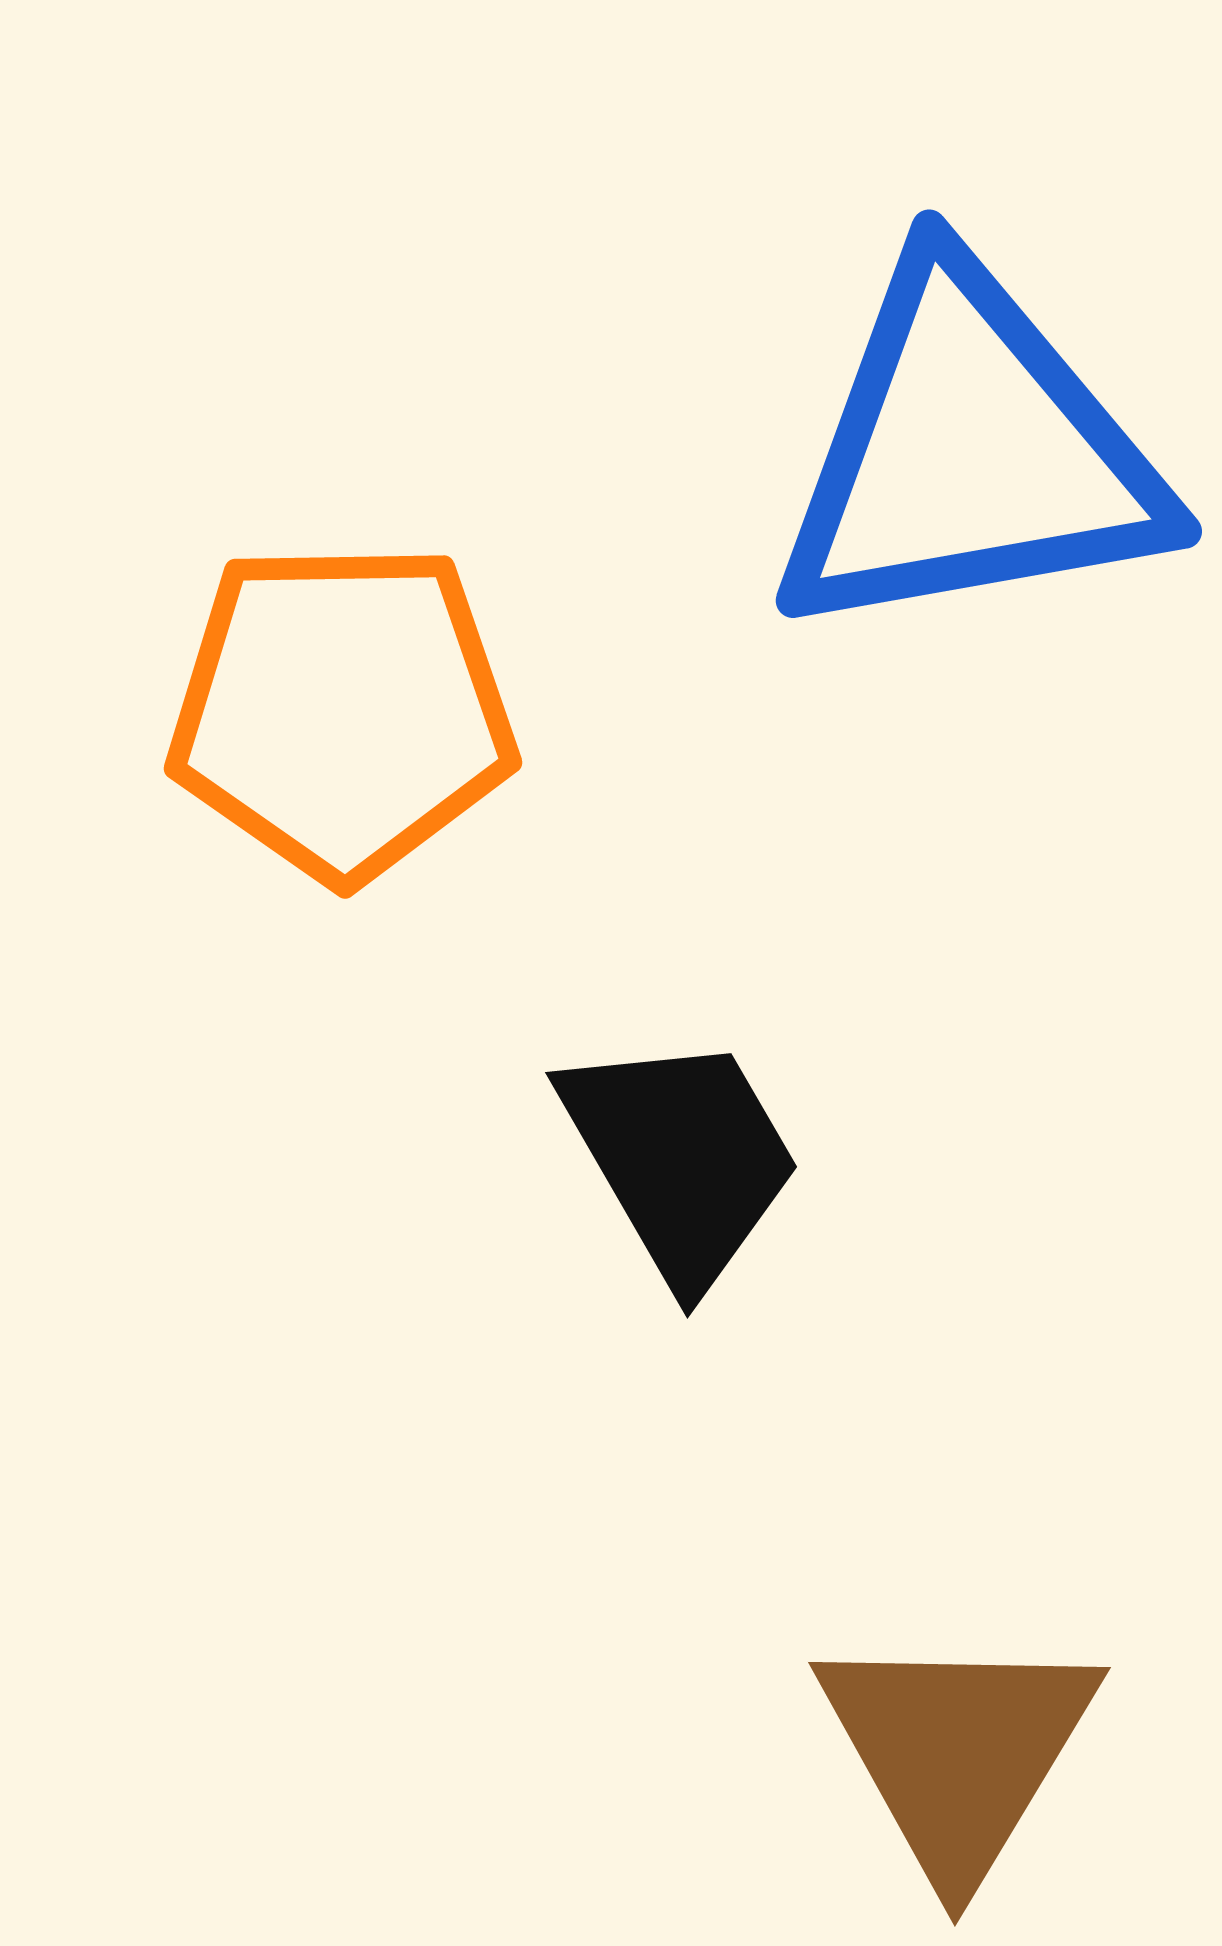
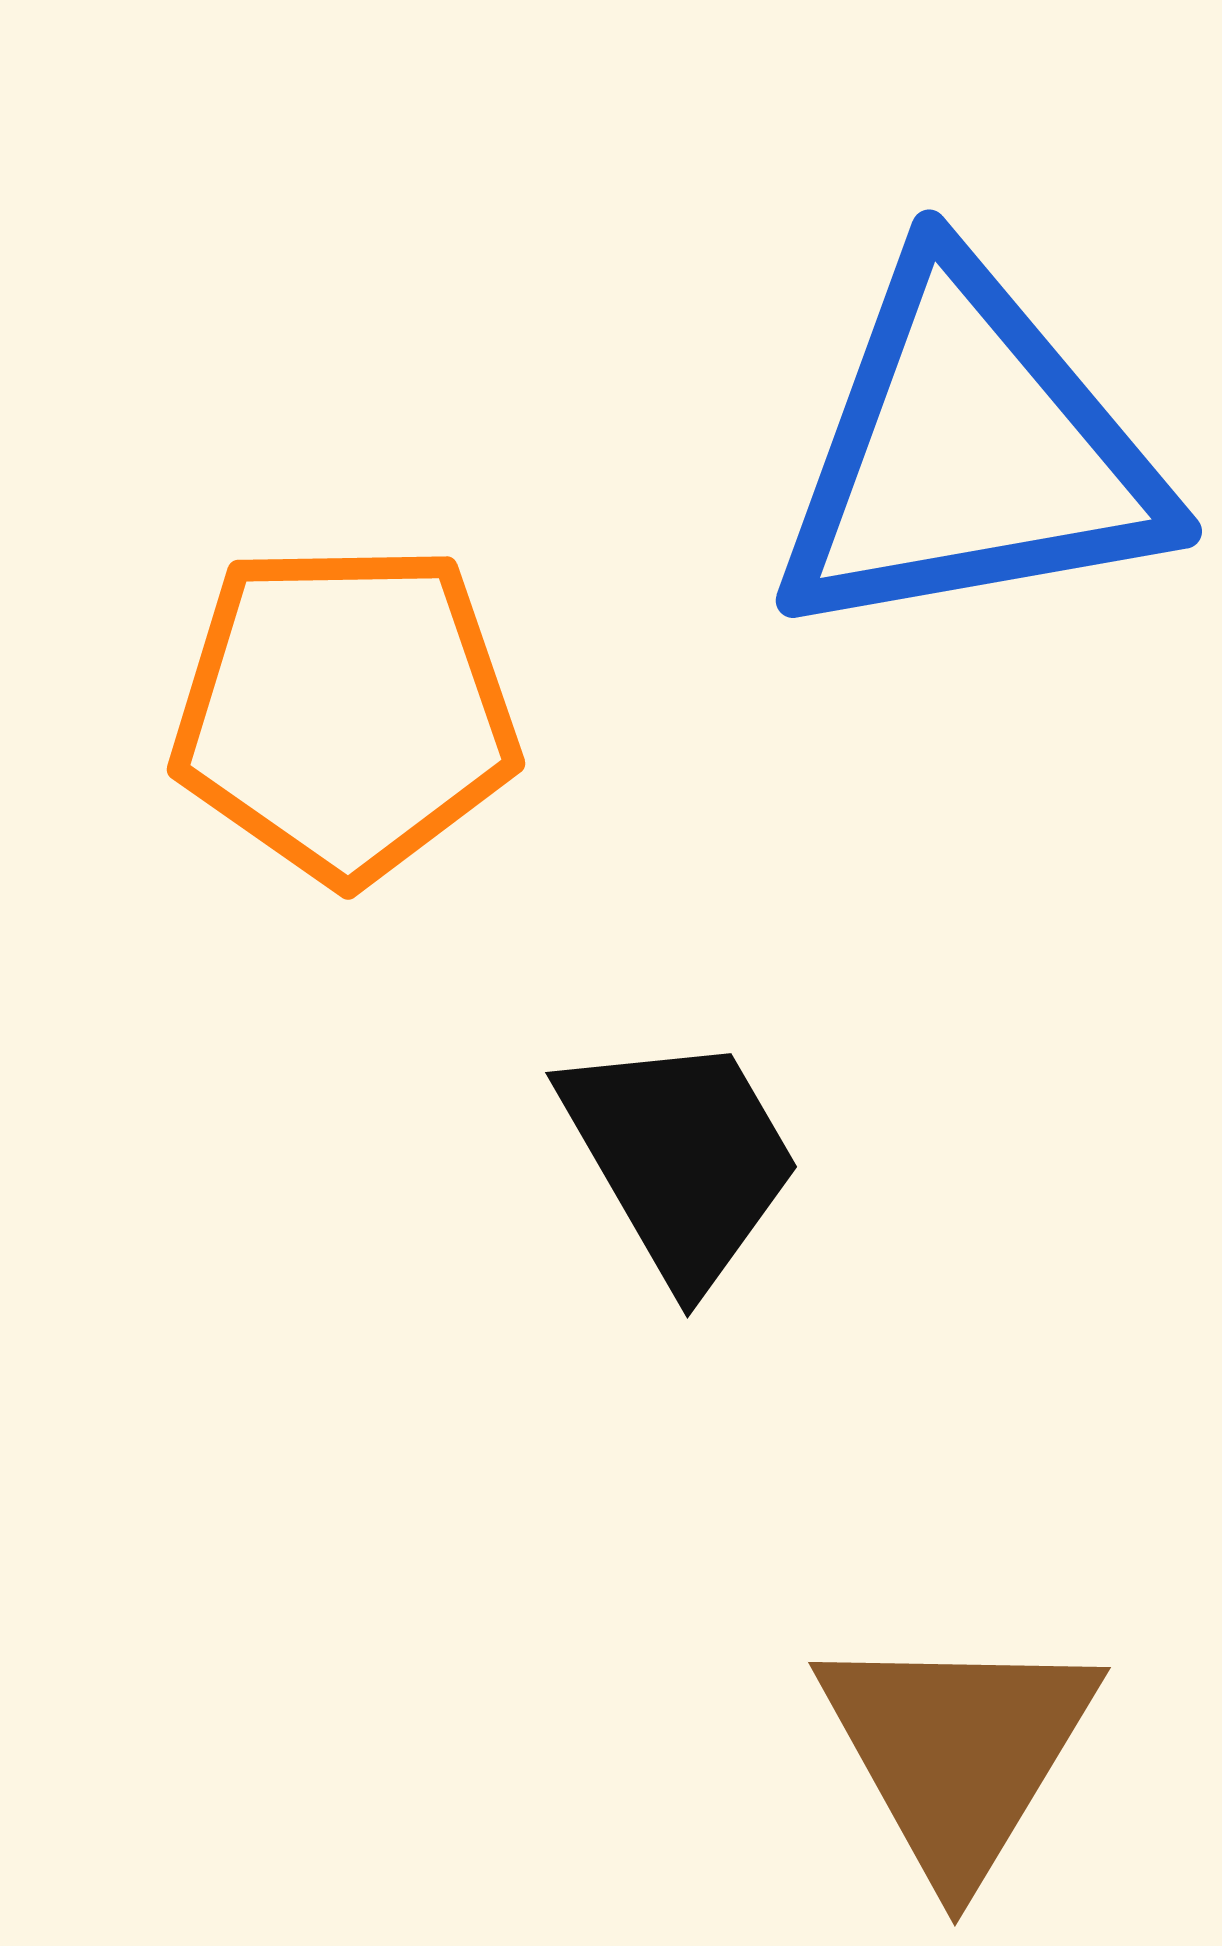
orange pentagon: moved 3 px right, 1 px down
